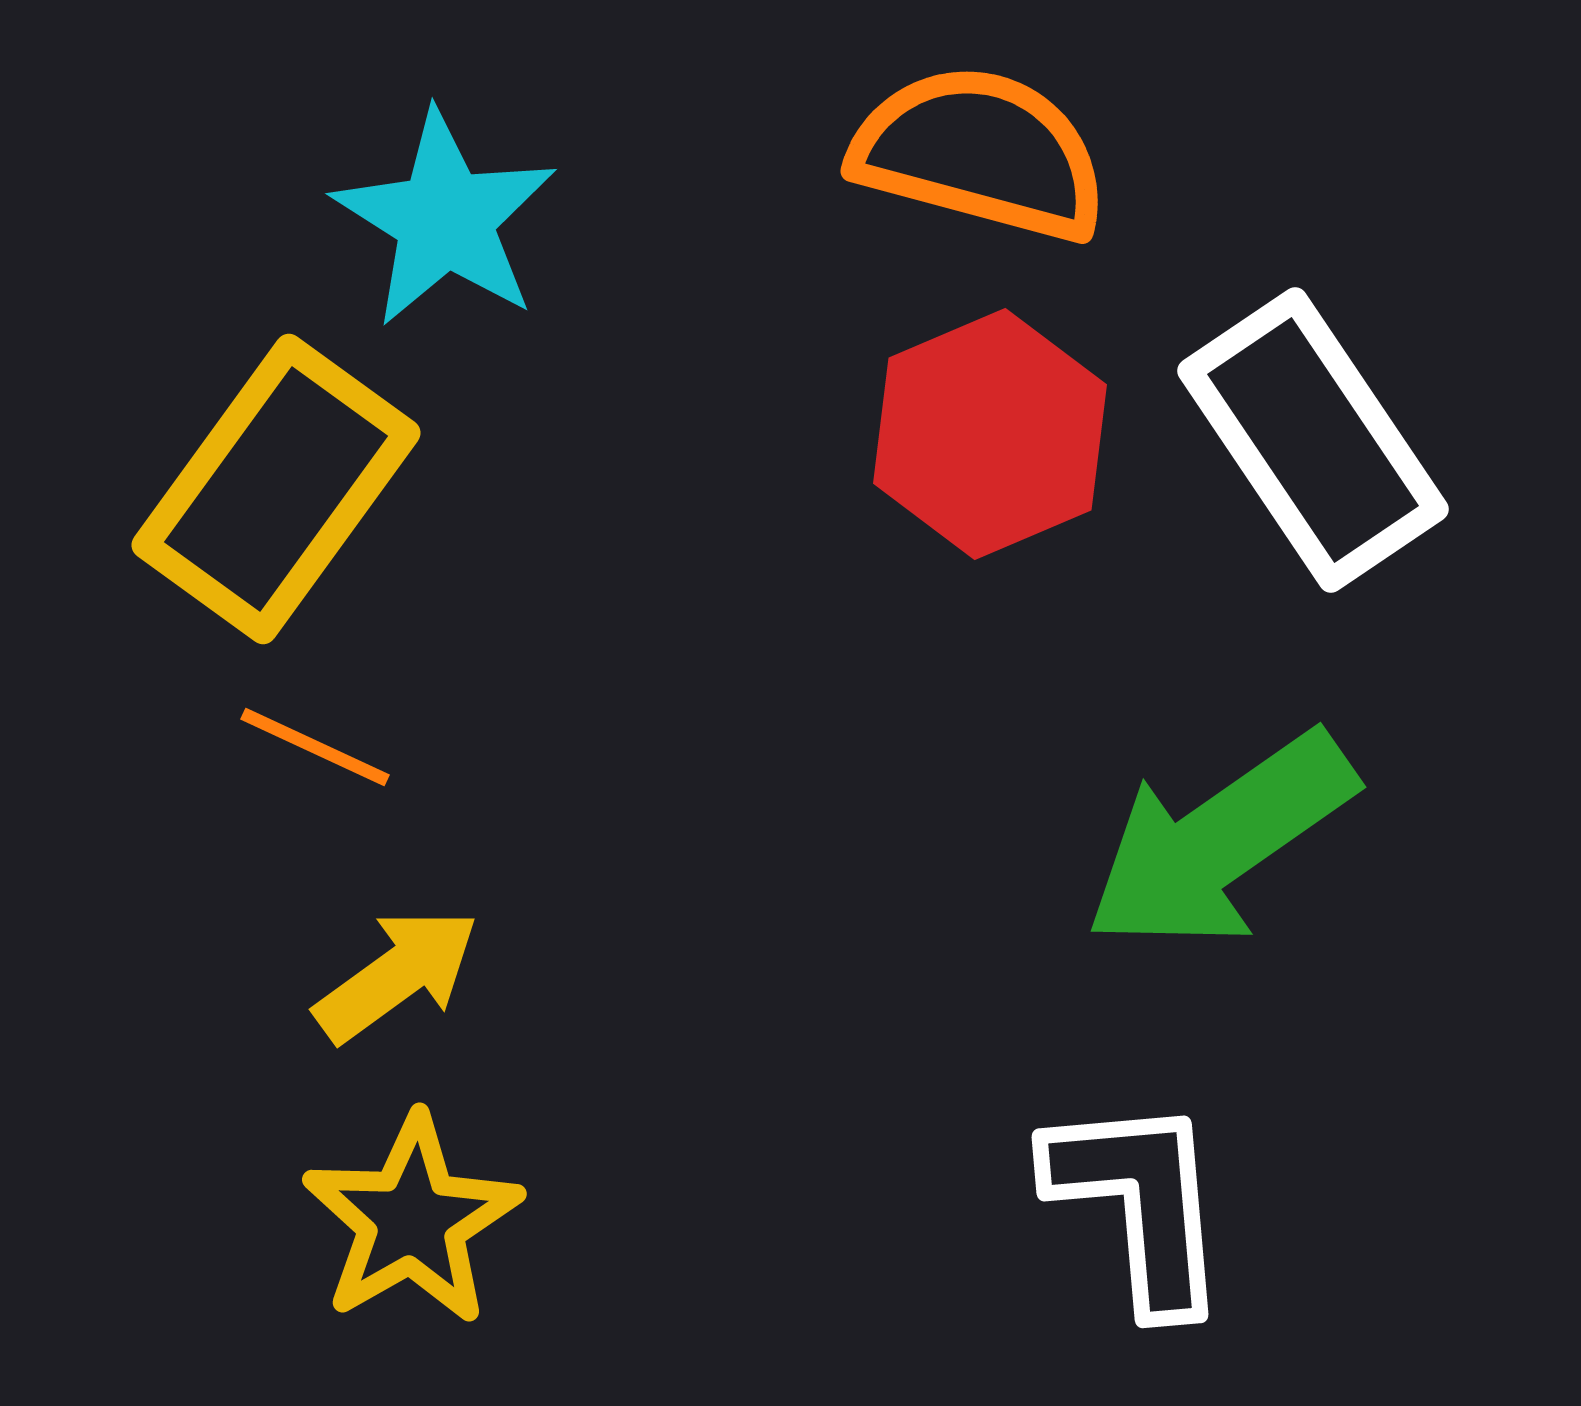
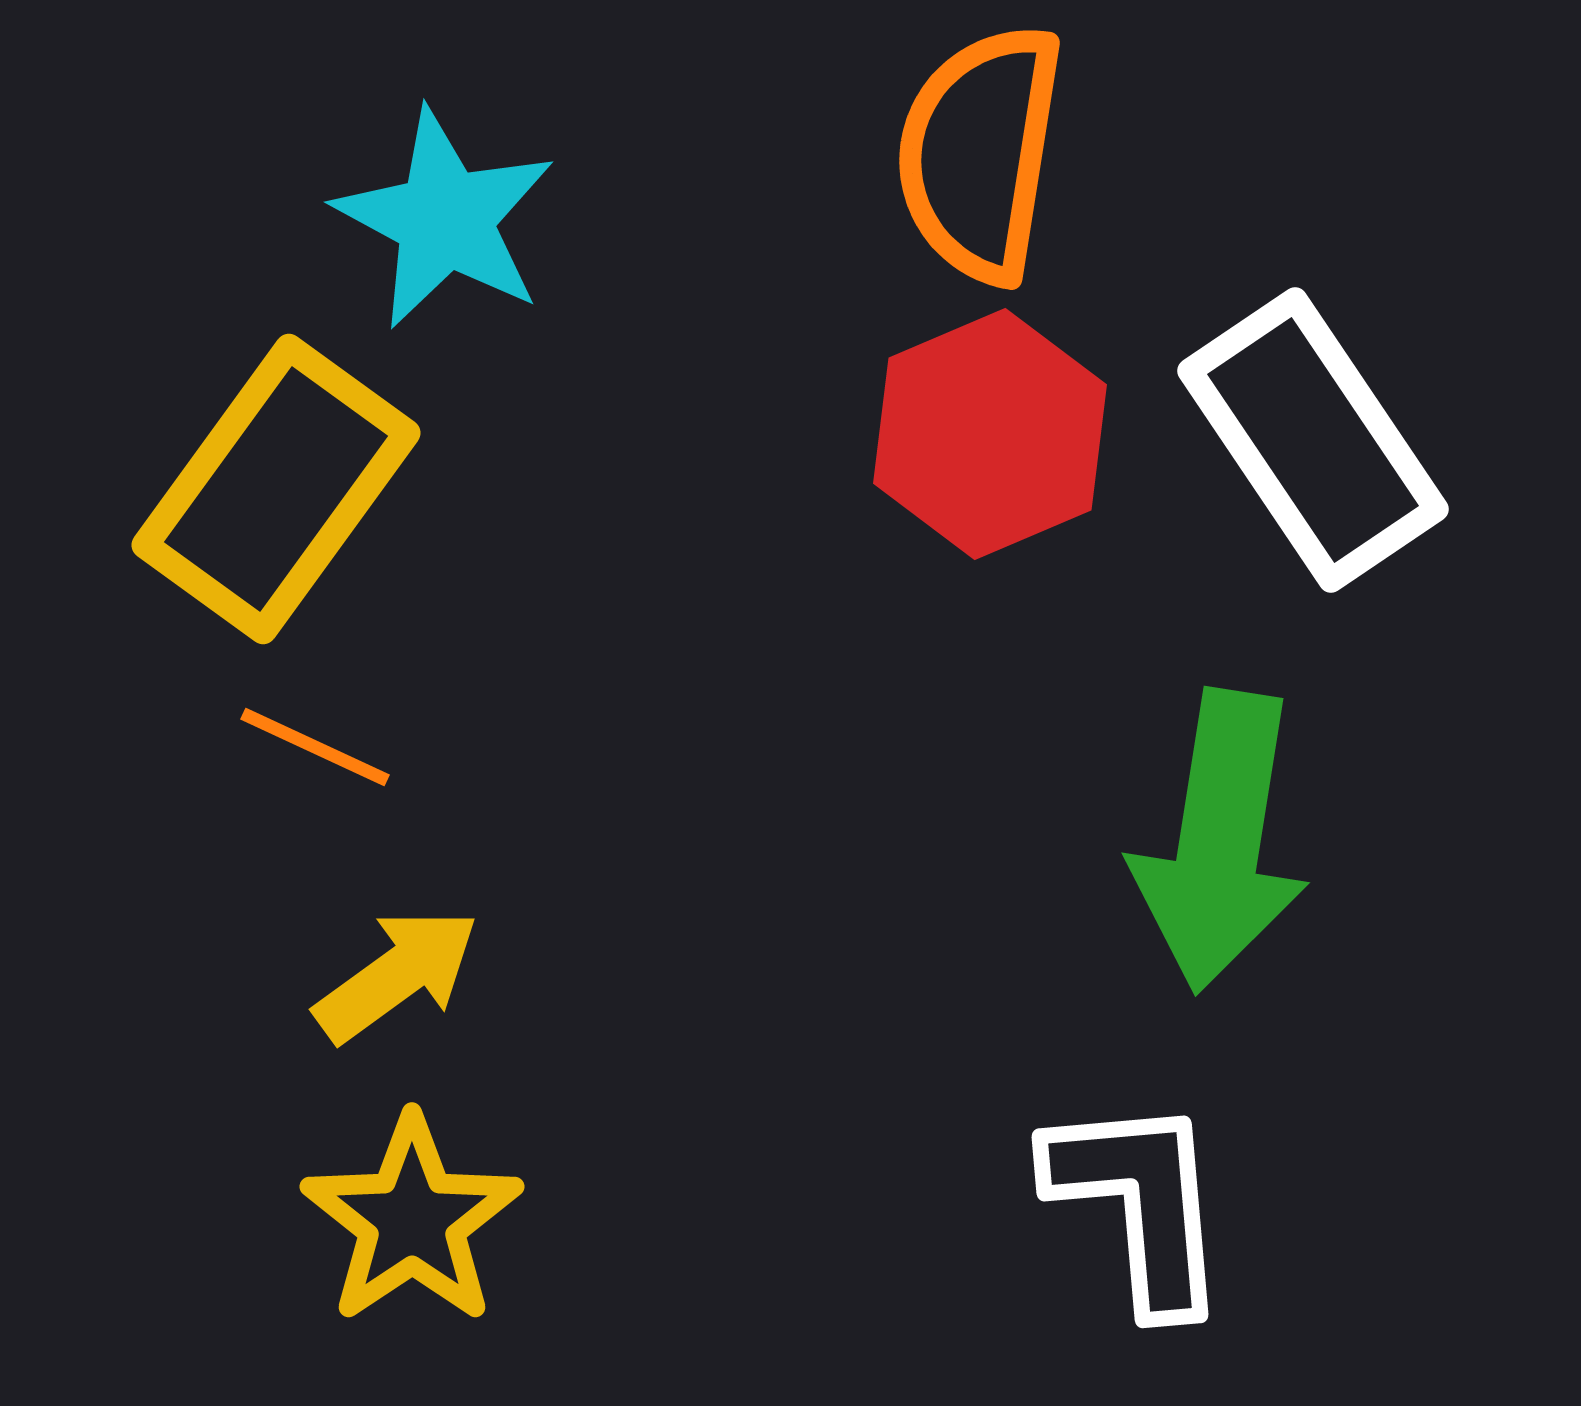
orange semicircle: rotated 96 degrees counterclockwise
cyan star: rotated 4 degrees counterclockwise
green arrow: rotated 46 degrees counterclockwise
yellow star: rotated 4 degrees counterclockwise
